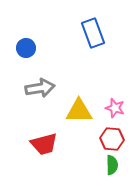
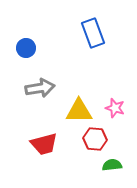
red hexagon: moved 17 px left
green semicircle: rotated 96 degrees counterclockwise
